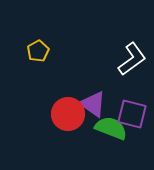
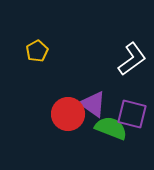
yellow pentagon: moved 1 px left
